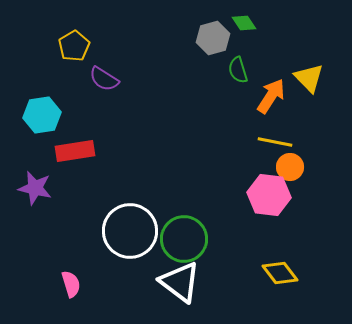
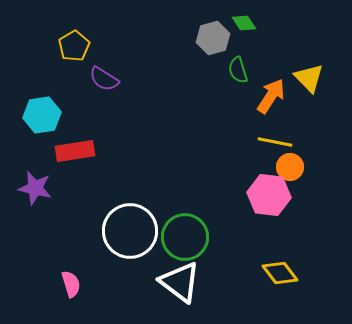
green circle: moved 1 px right, 2 px up
